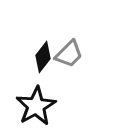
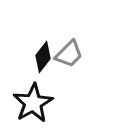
black star: moved 3 px left, 3 px up
